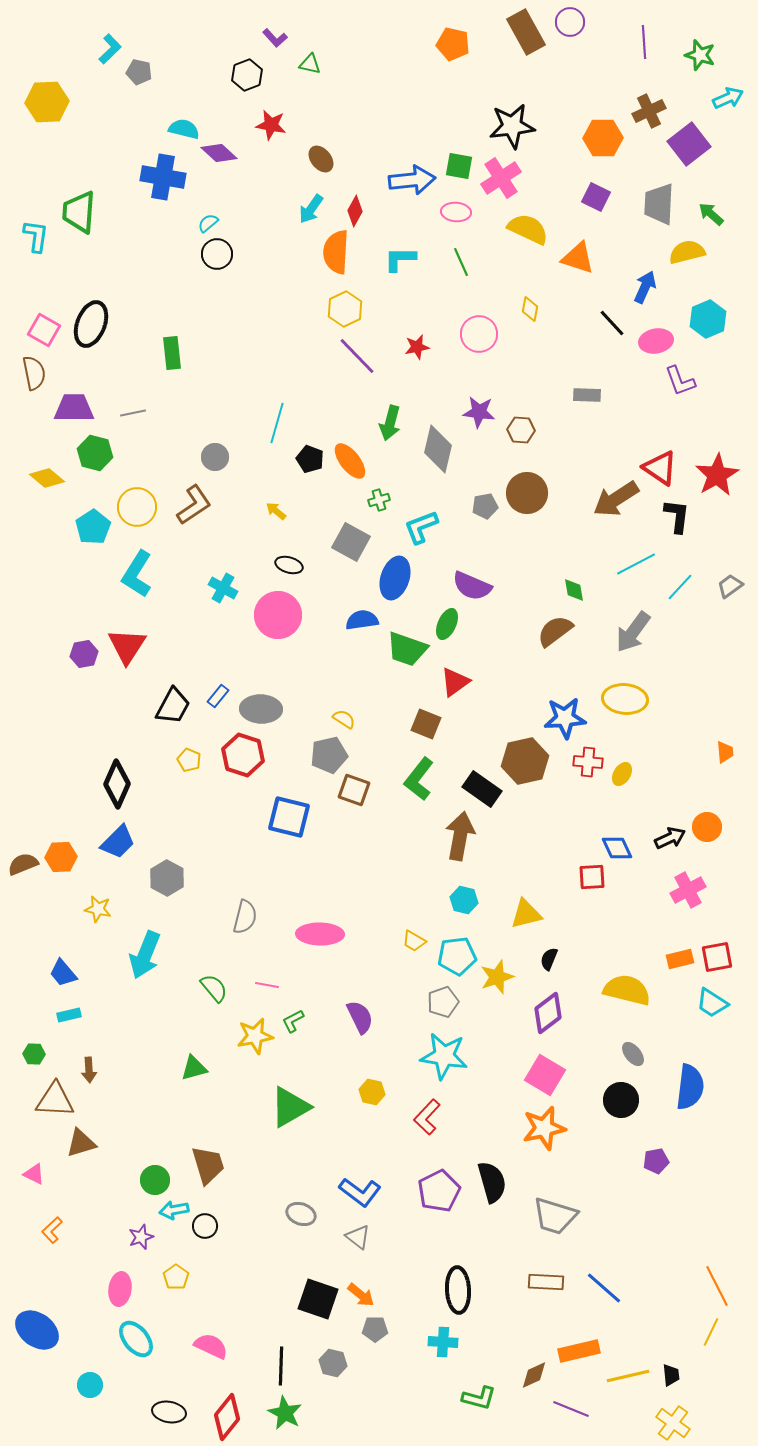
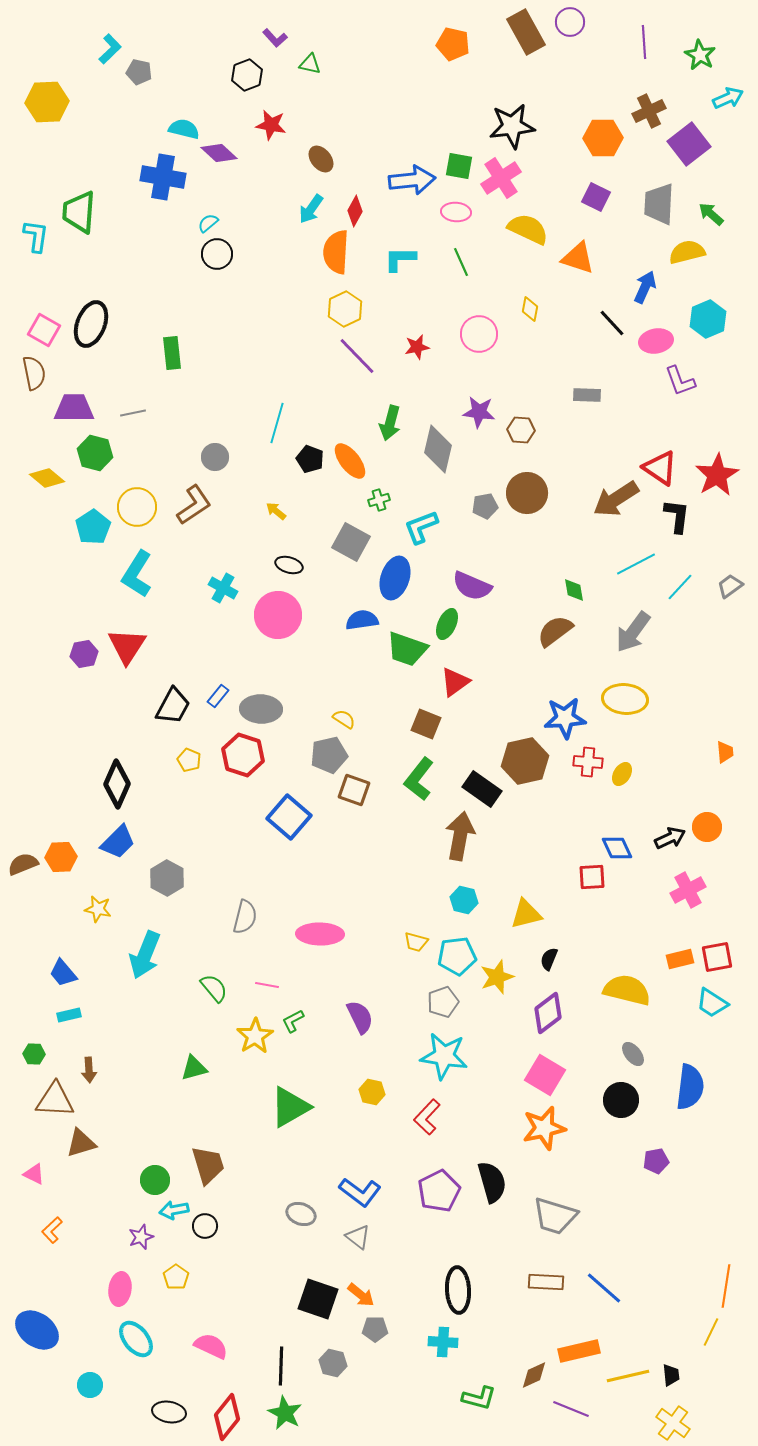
green star at (700, 55): rotated 12 degrees clockwise
blue square at (289, 817): rotated 27 degrees clockwise
yellow trapezoid at (414, 941): moved 2 px right, 1 px down; rotated 15 degrees counterclockwise
yellow star at (255, 1036): rotated 21 degrees counterclockwise
orange line at (717, 1286): moved 9 px right; rotated 36 degrees clockwise
